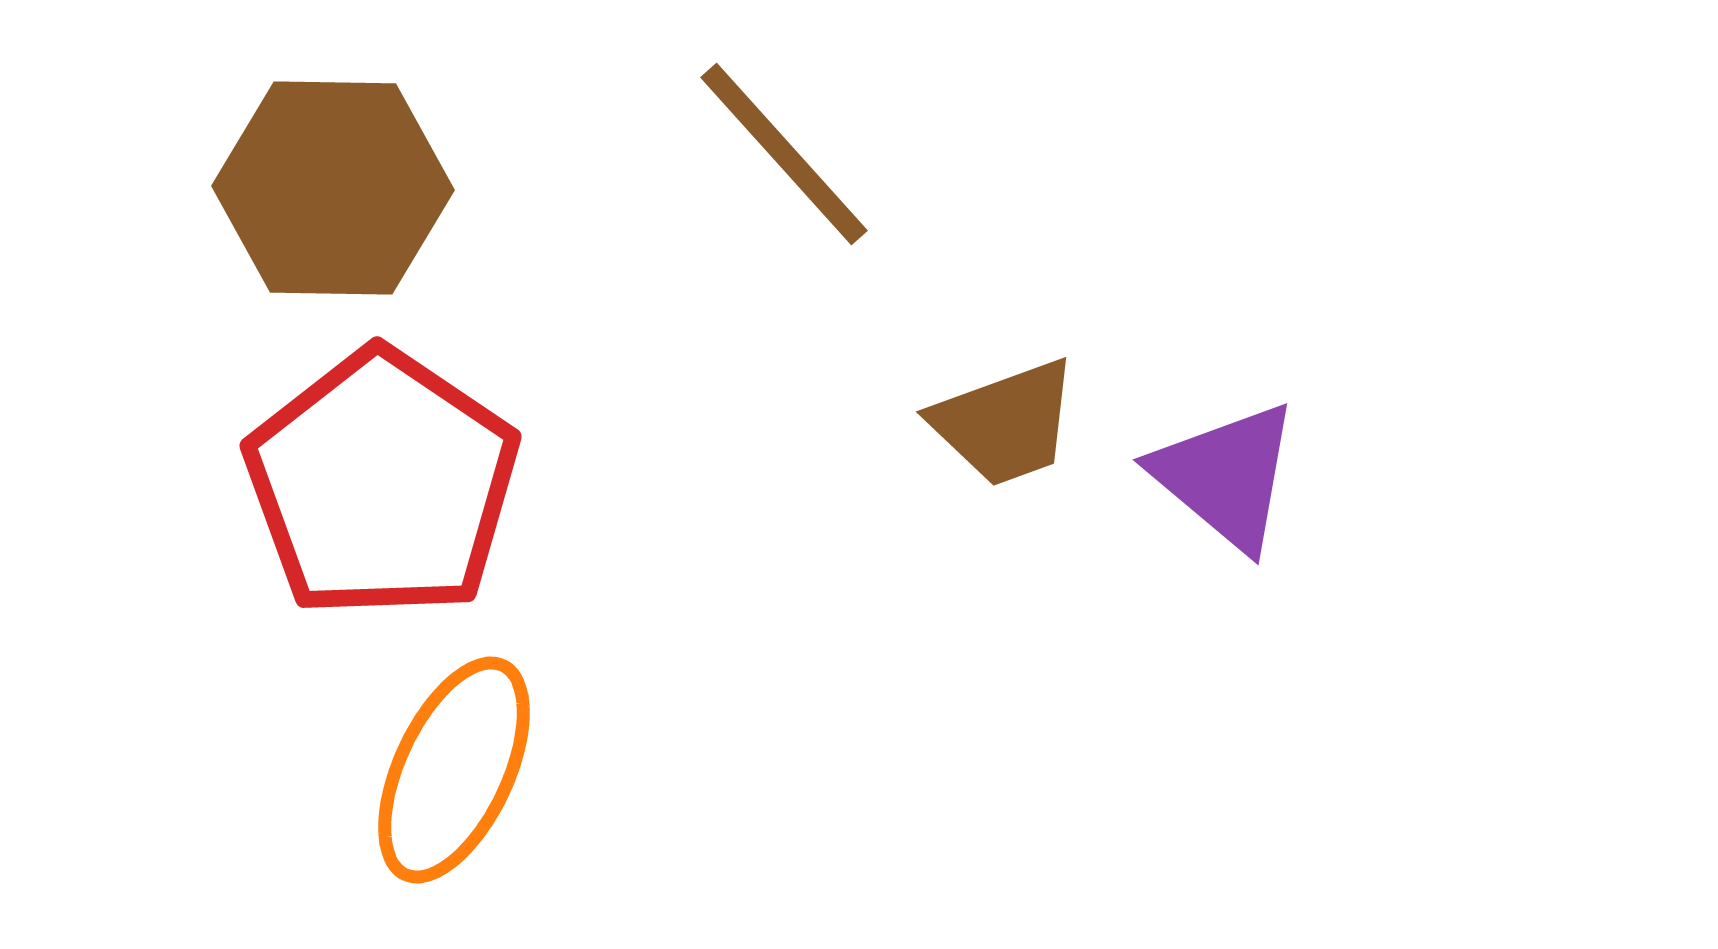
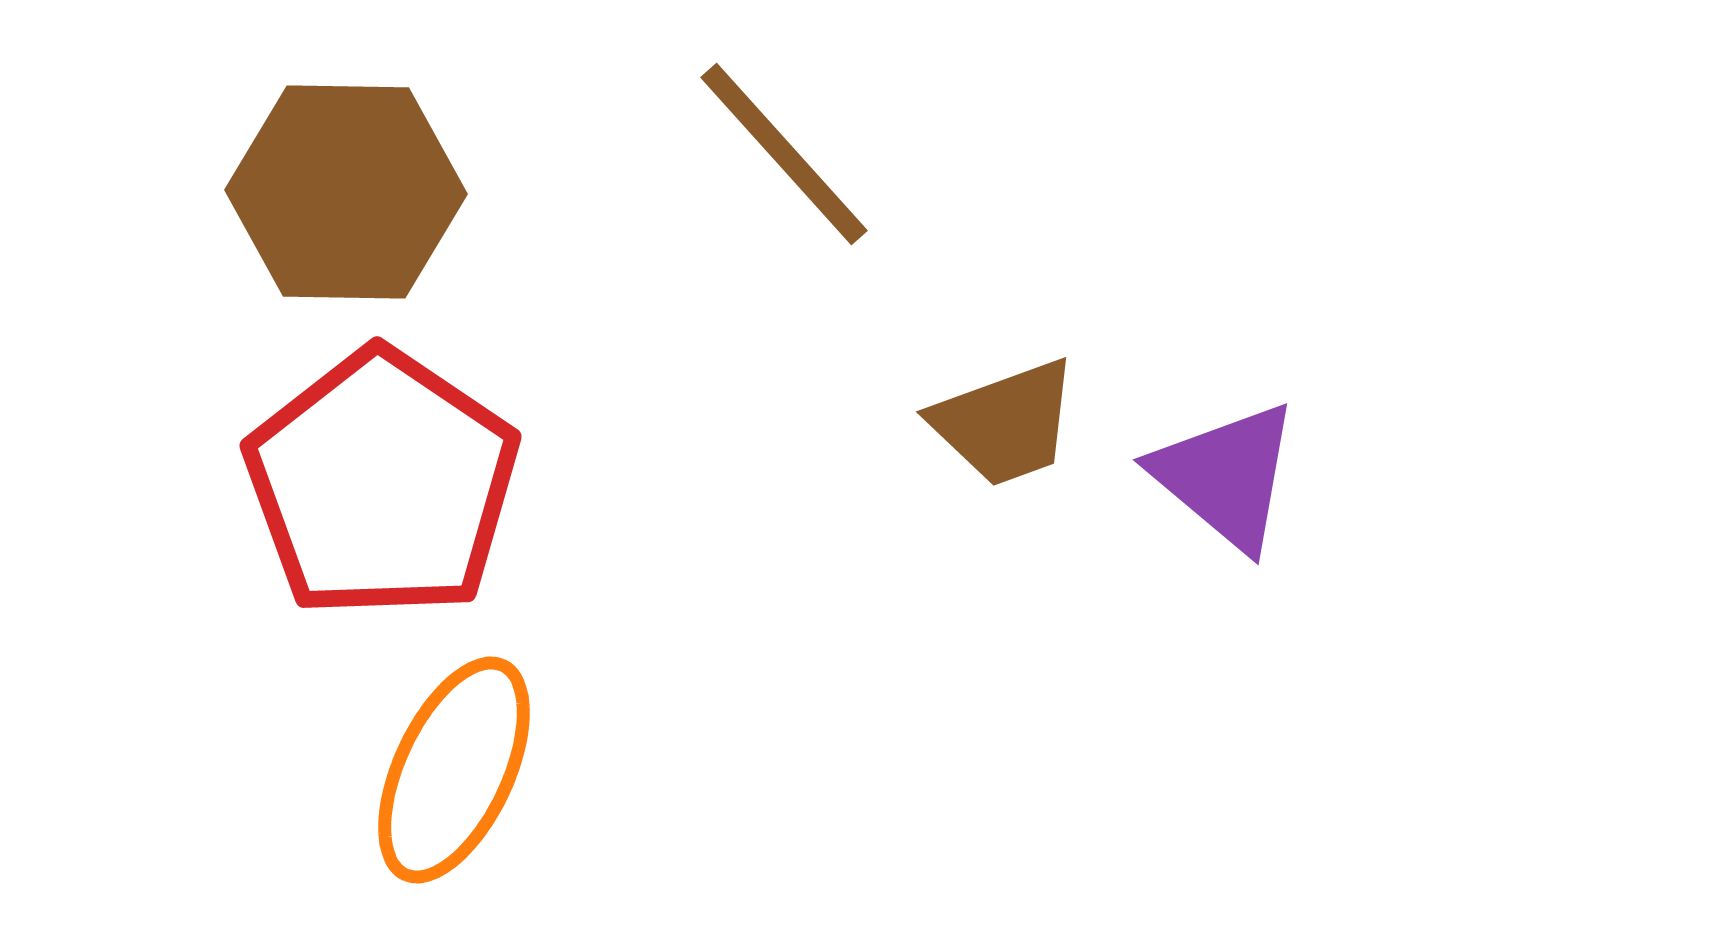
brown hexagon: moved 13 px right, 4 px down
